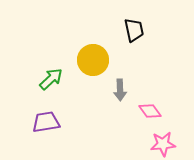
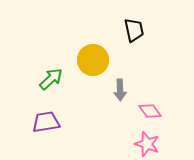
pink star: moved 16 px left; rotated 25 degrees clockwise
